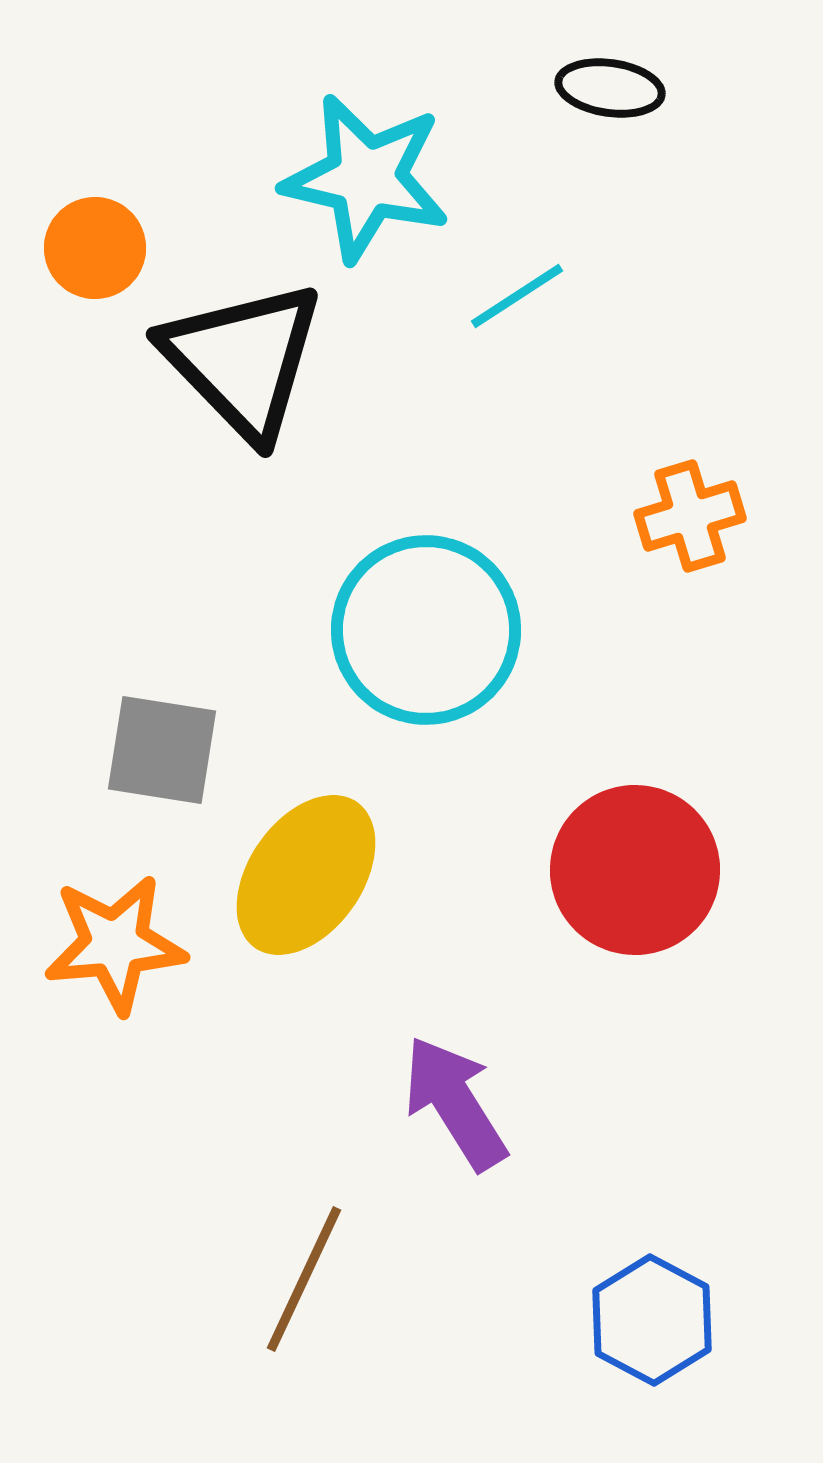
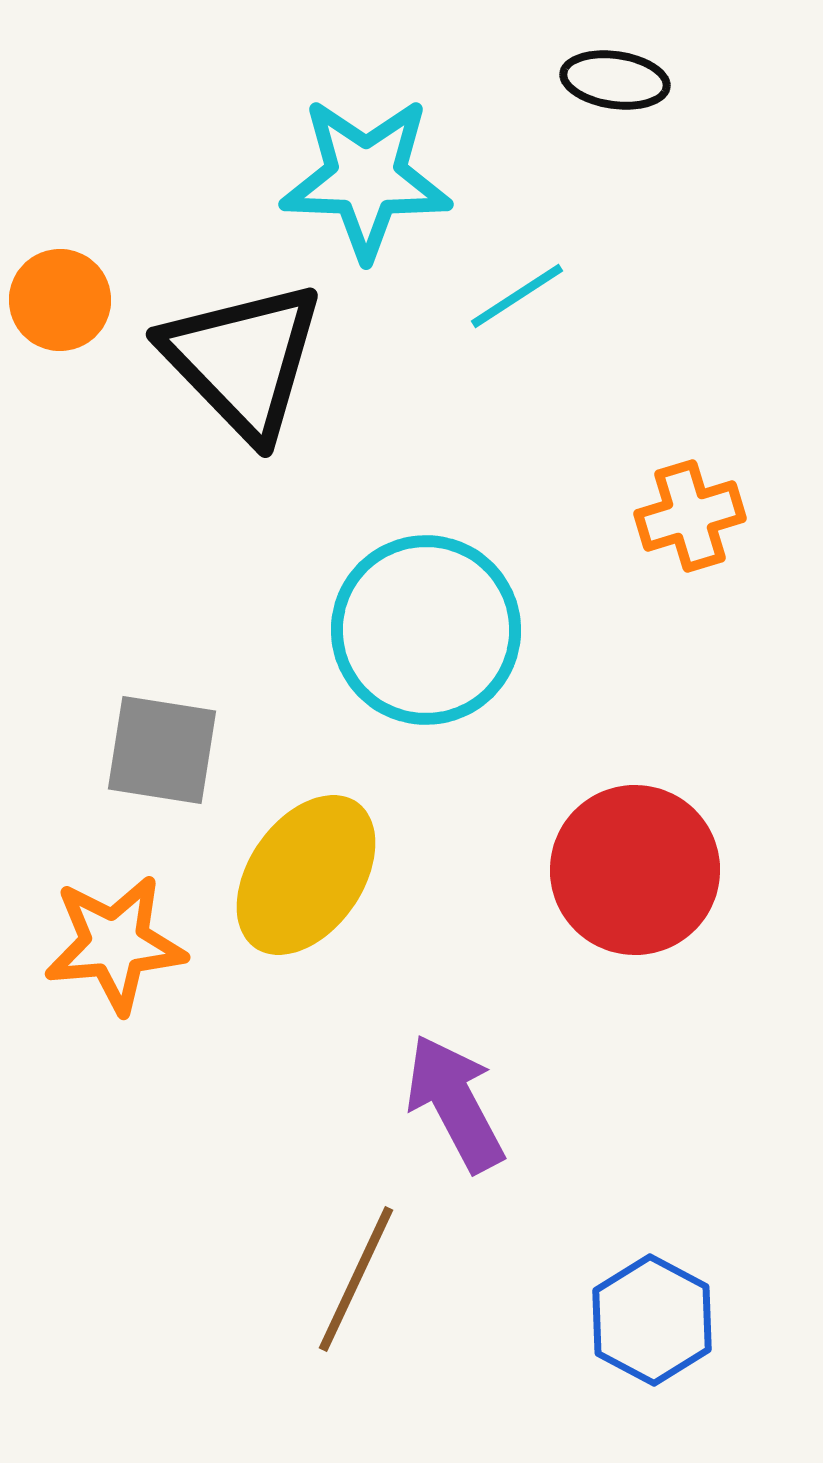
black ellipse: moved 5 px right, 8 px up
cyan star: rotated 11 degrees counterclockwise
orange circle: moved 35 px left, 52 px down
purple arrow: rotated 4 degrees clockwise
brown line: moved 52 px right
